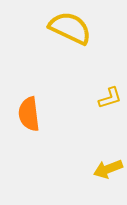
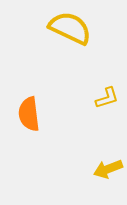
yellow L-shape: moved 3 px left
